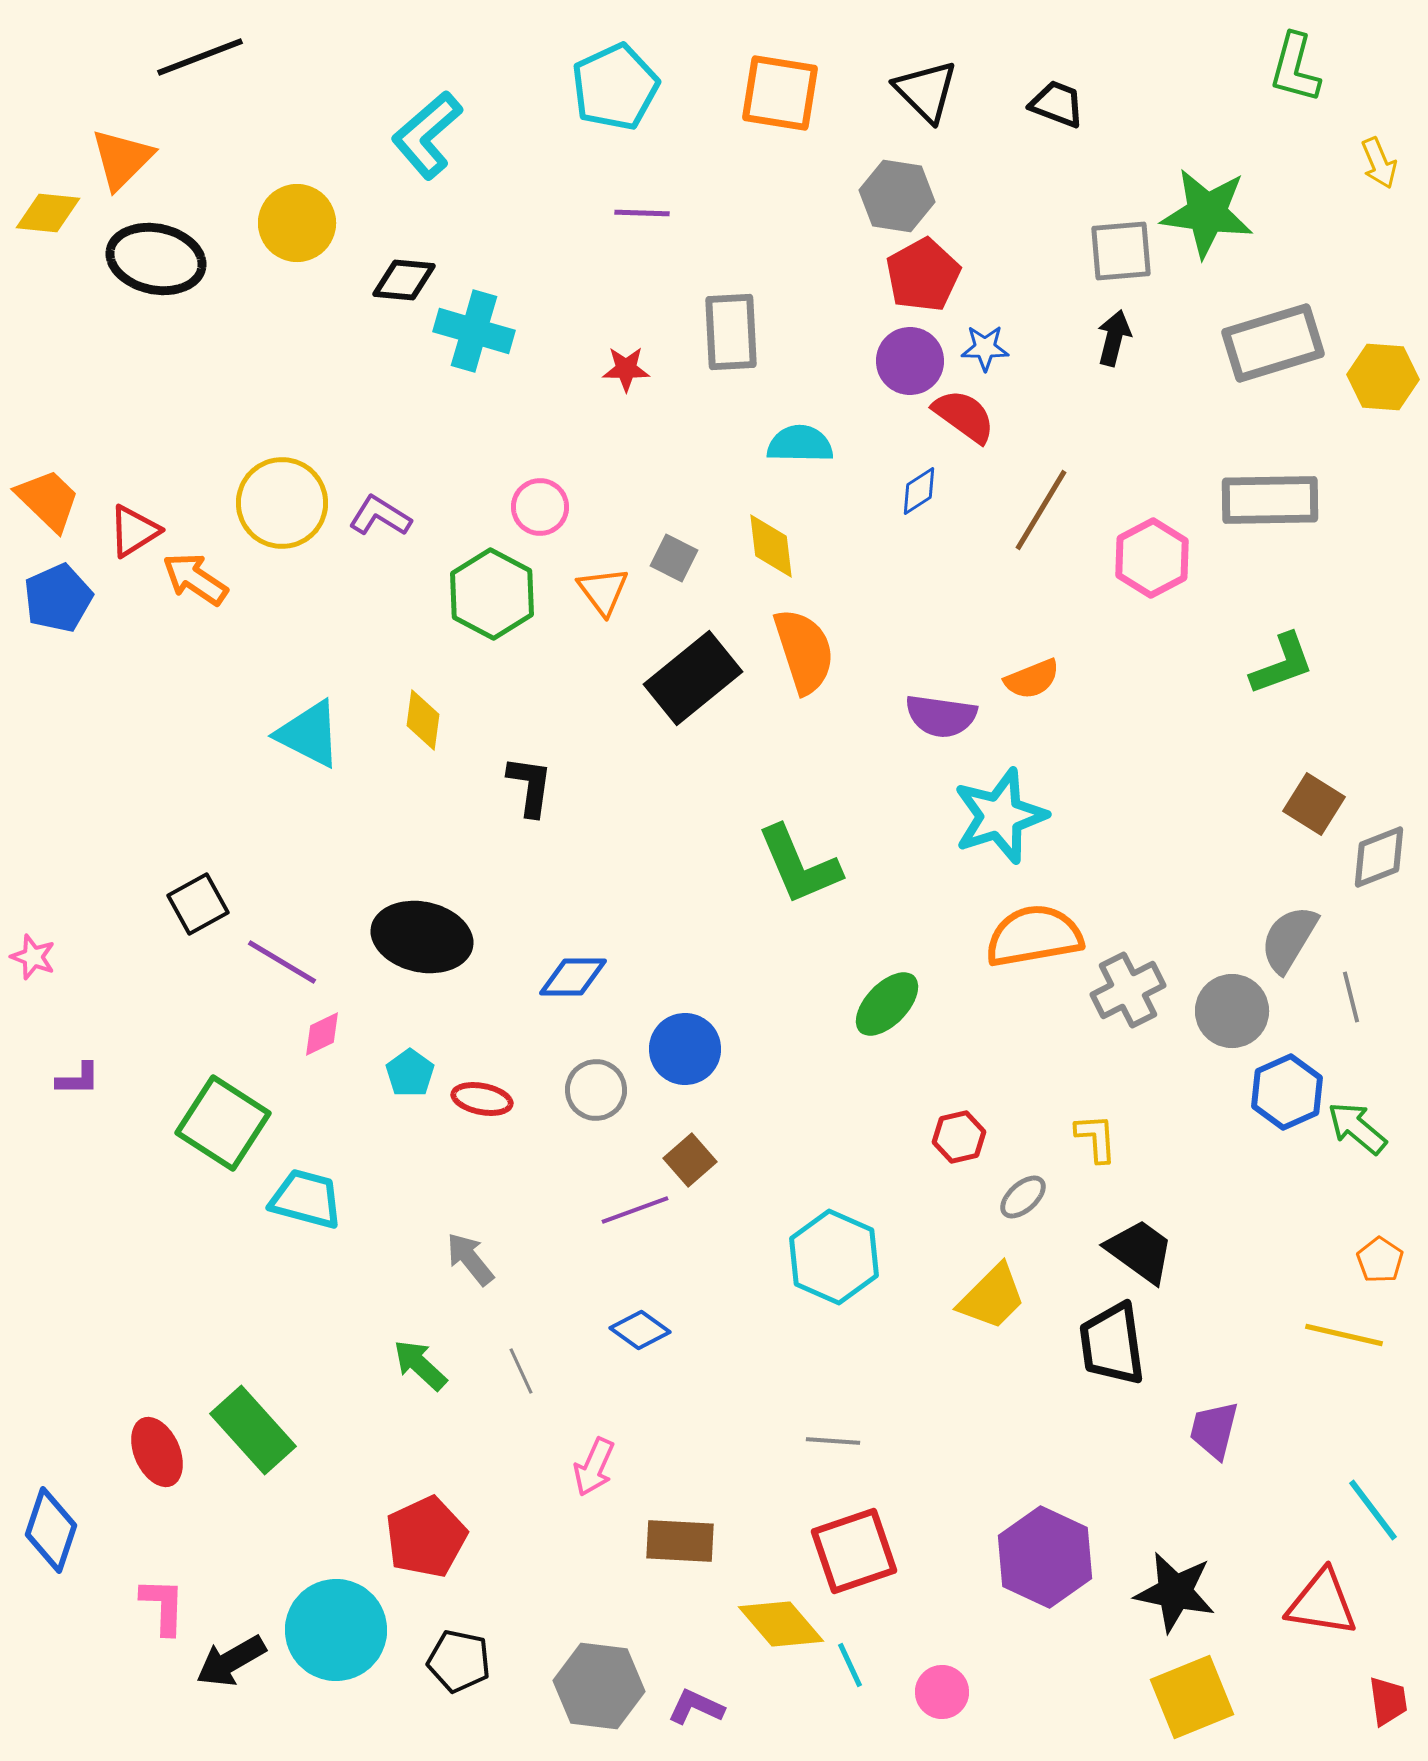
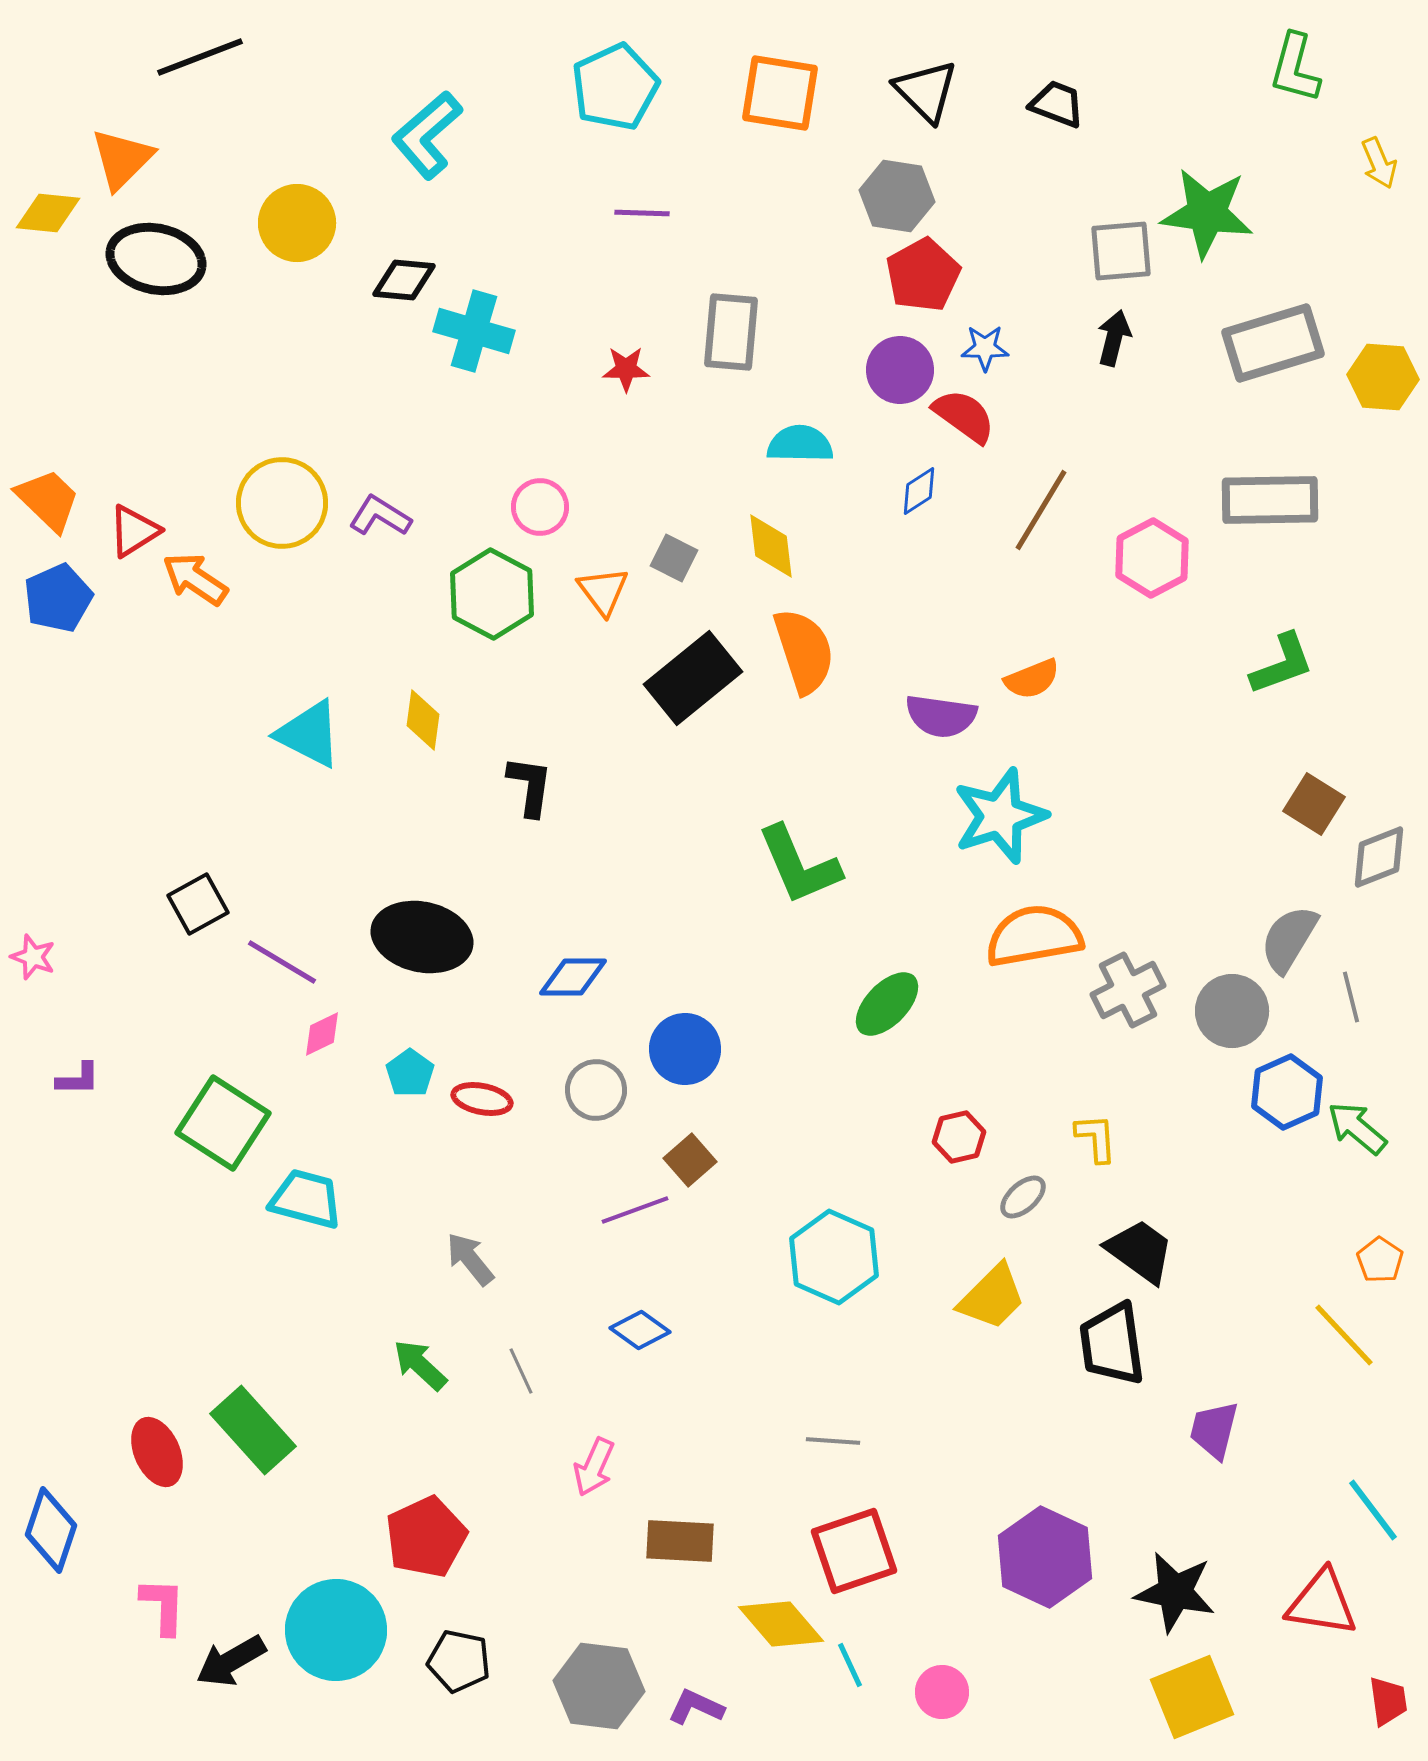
gray rectangle at (731, 332): rotated 8 degrees clockwise
purple circle at (910, 361): moved 10 px left, 9 px down
yellow line at (1344, 1335): rotated 34 degrees clockwise
